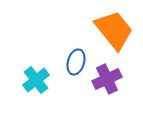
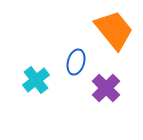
purple cross: moved 1 px left, 9 px down; rotated 20 degrees counterclockwise
